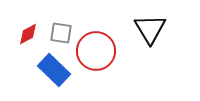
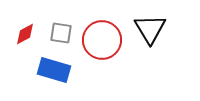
red diamond: moved 3 px left
red circle: moved 6 px right, 11 px up
blue rectangle: rotated 28 degrees counterclockwise
